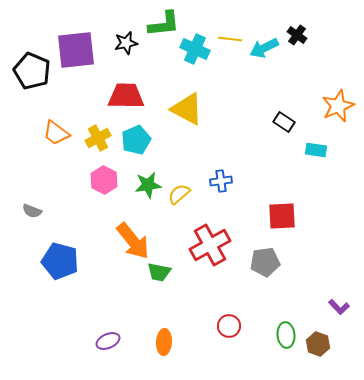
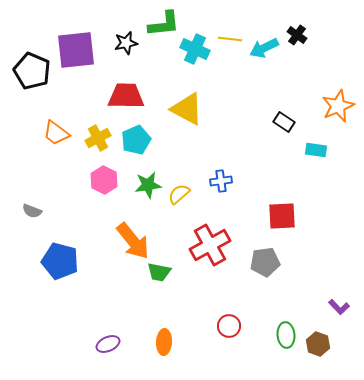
purple ellipse: moved 3 px down
